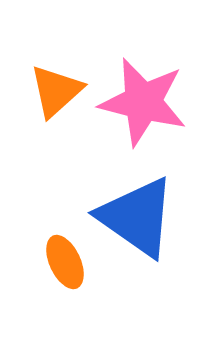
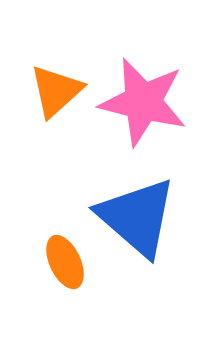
blue triangle: rotated 6 degrees clockwise
